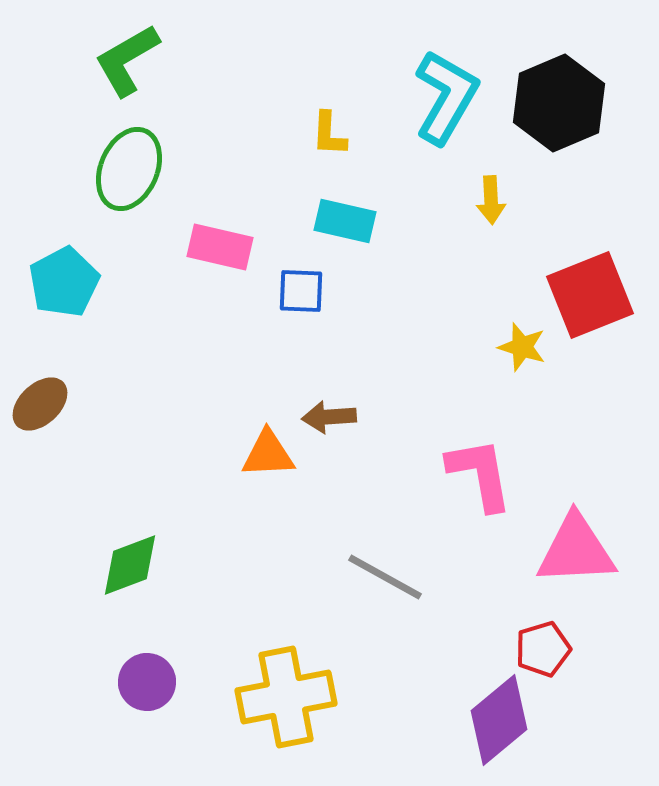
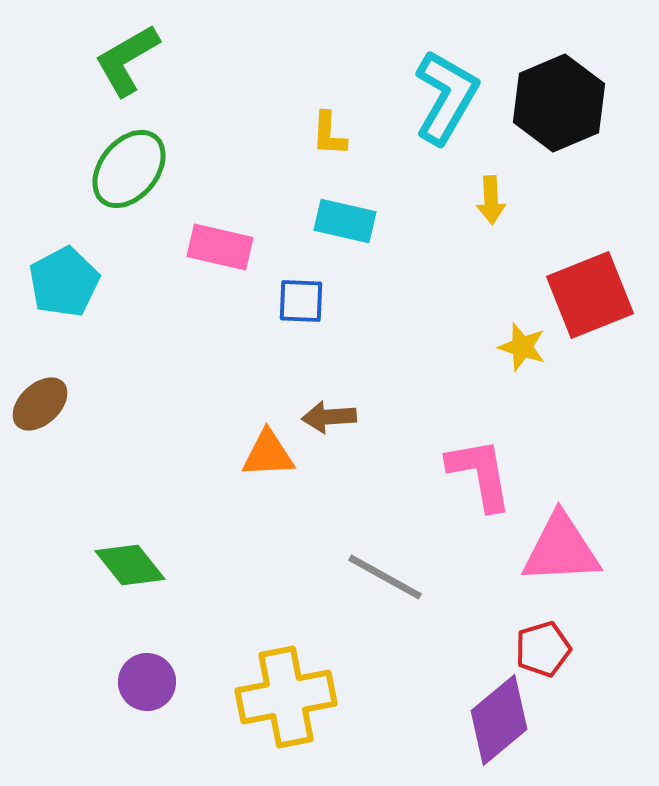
green ellipse: rotated 16 degrees clockwise
blue square: moved 10 px down
pink triangle: moved 15 px left, 1 px up
green diamond: rotated 72 degrees clockwise
